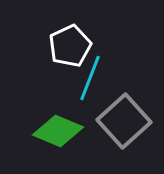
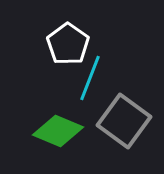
white pentagon: moved 2 px left, 2 px up; rotated 12 degrees counterclockwise
gray square: rotated 12 degrees counterclockwise
